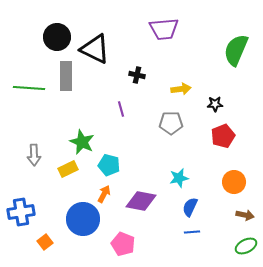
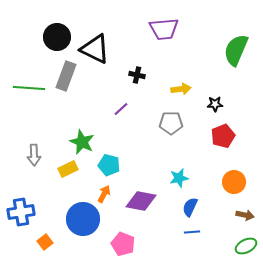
gray rectangle: rotated 20 degrees clockwise
purple line: rotated 63 degrees clockwise
